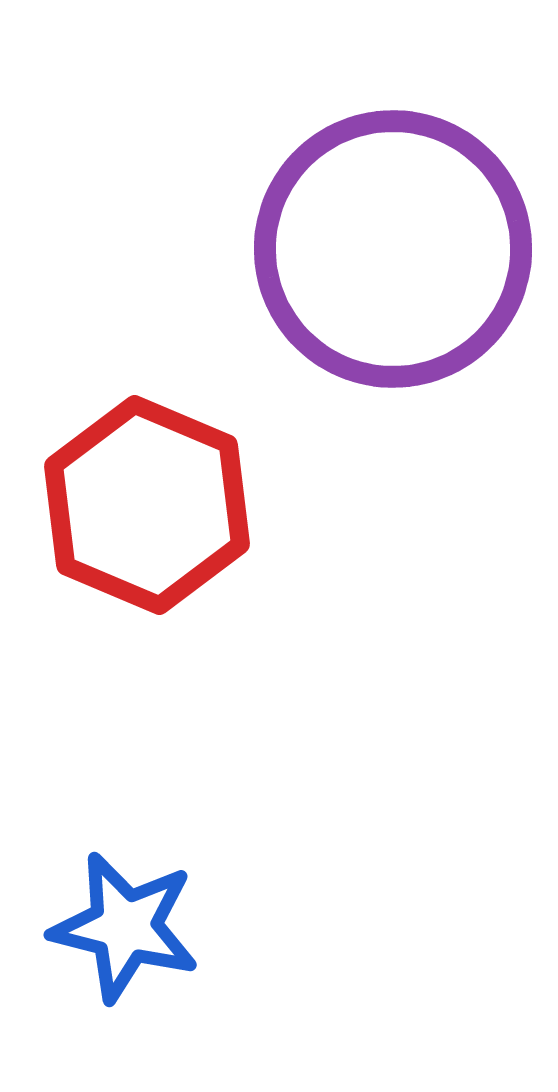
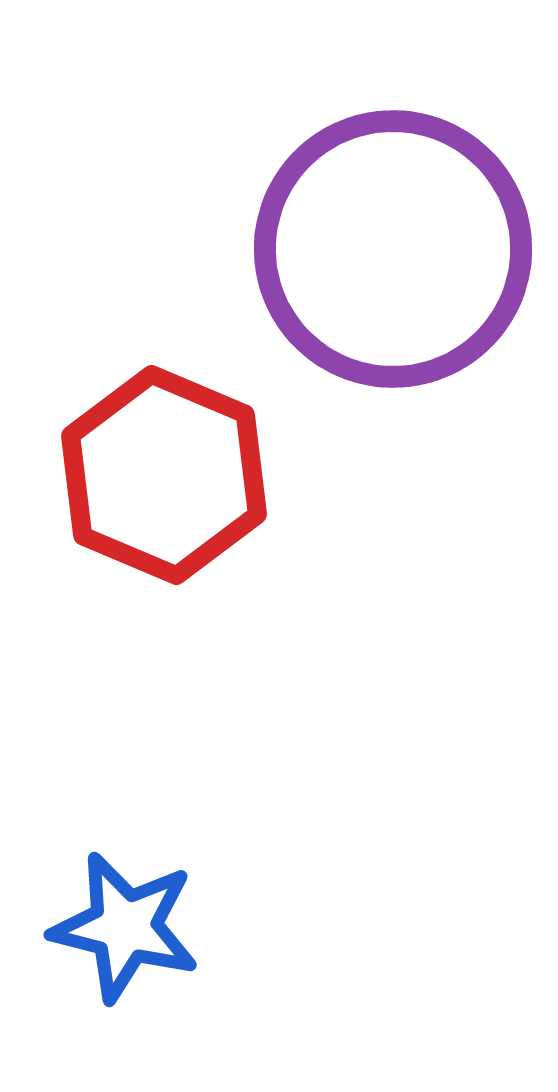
red hexagon: moved 17 px right, 30 px up
